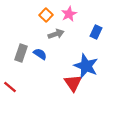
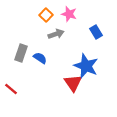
pink star: rotated 28 degrees counterclockwise
blue rectangle: rotated 56 degrees counterclockwise
blue semicircle: moved 4 px down
red line: moved 1 px right, 2 px down
